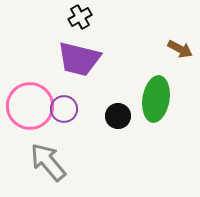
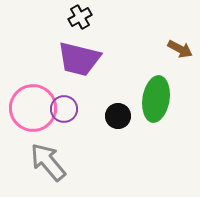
pink circle: moved 3 px right, 2 px down
